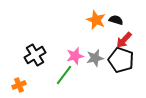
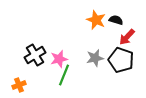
red arrow: moved 3 px right, 3 px up
pink star: moved 16 px left, 3 px down
green line: rotated 15 degrees counterclockwise
